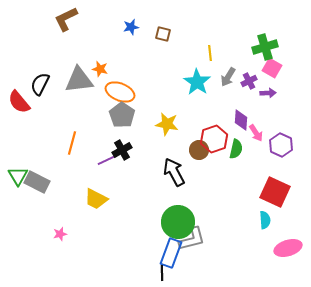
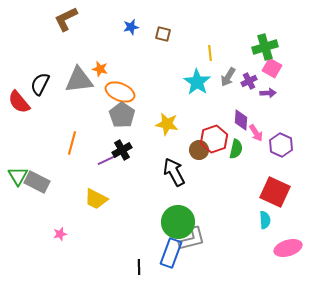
black line: moved 23 px left, 6 px up
